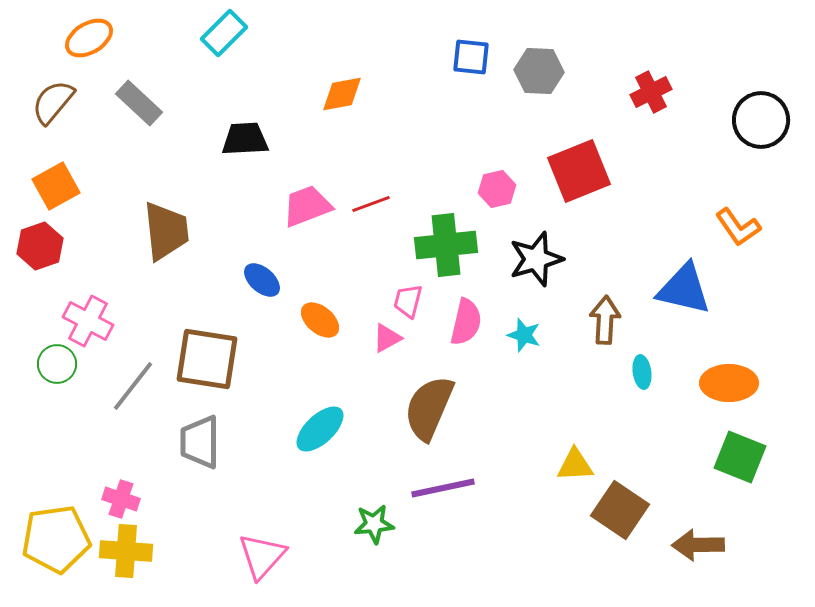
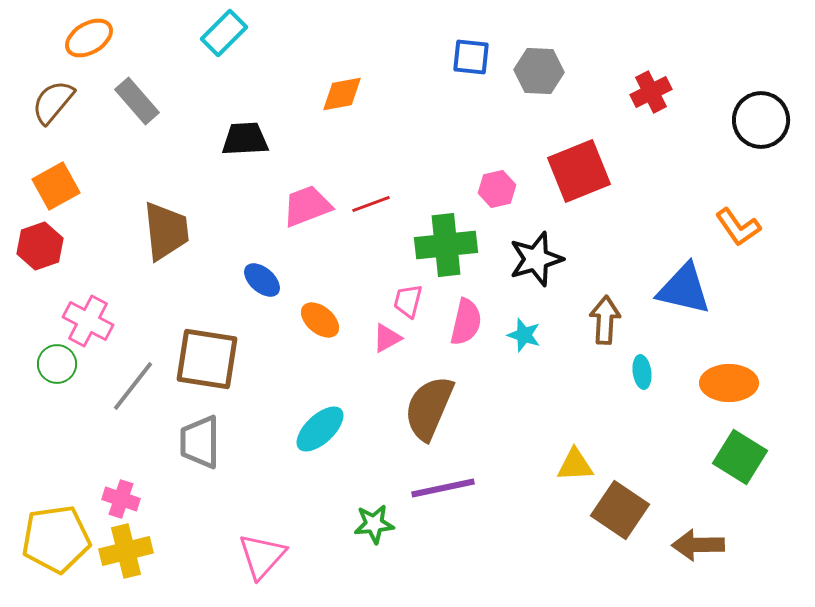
gray rectangle at (139, 103): moved 2 px left, 2 px up; rotated 6 degrees clockwise
green square at (740, 457): rotated 10 degrees clockwise
yellow cross at (126, 551): rotated 18 degrees counterclockwise
